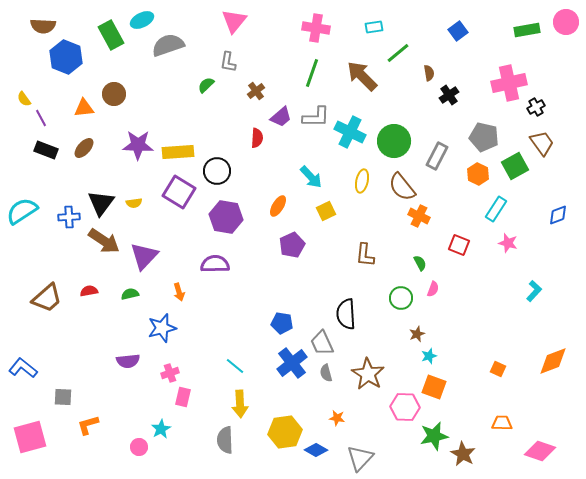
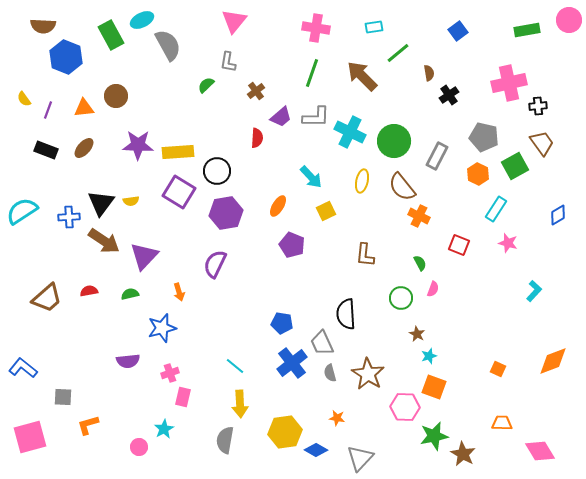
pink circle at (566, 22): moved 3 px right, 2 px up
gray semicircle at (168, 45): rotated 80 degrees clockwise
brown circle at (114, 94): moved 2 px right, 2 px down
black cross at (536, 107): moved 2 px right, 1 px up; rotated 24 degrees clockwise
purple line at (41, 118): moved 7 px right, 8 px up; rotated 48 degrees clockwise
yellow semicircle at (134, 203): moved 3 px left, 2 px up
blue diamond at (558, 215): rotated 10 degrees counterclockwise
purple hexagon at (226, 217): moved 4 px up; rotated 20 degrees counterclockwise
purple pentagon at (292, 245): rotated 25 degrees counterclockwise
purple semicircle at (215, 264): rotated 64 degrees counterclockwise
brown star at (417, 334): rotated 21 degrees counterclockwise
gray semicircle at (326, 373): moved 4 px right
cyan star at (161, 429): moved 3 px right
gray semicircle at (225, 440): rotated 12 degrees clockwise
pink diamond at (540, 451): rotated 40 degrees clockwise
